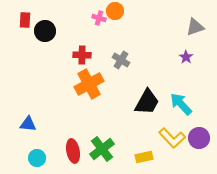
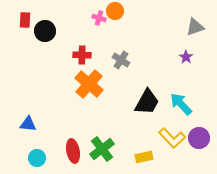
orange cross: rotated 20 degrees counterclockwise
